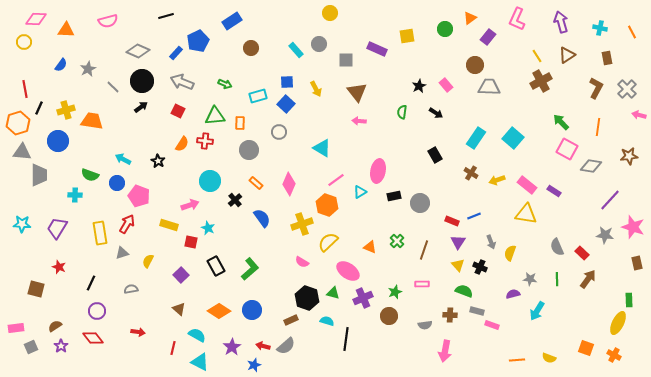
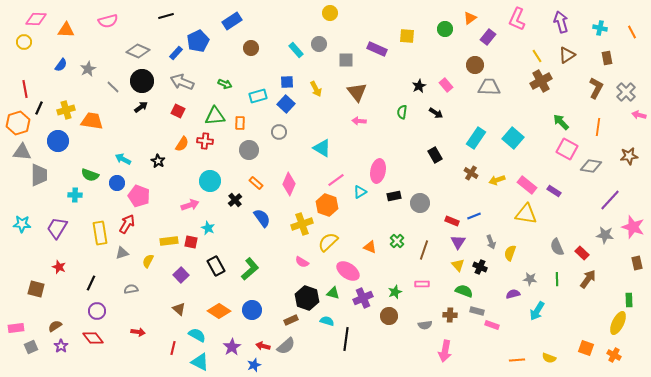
yellow square at (407, 36): rotated 14 degrees clockwise
gray cross at (627, 89): moved 1 px left, 3 px down
yellow rectangle at (169, 225): moved 16 px down; rotated 24 degrees counterclockwise
